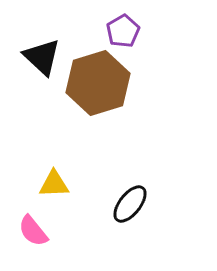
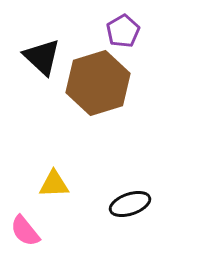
black ellipse: rotated 33 degrees clockwise
pink semicircle: moved 8 px left
